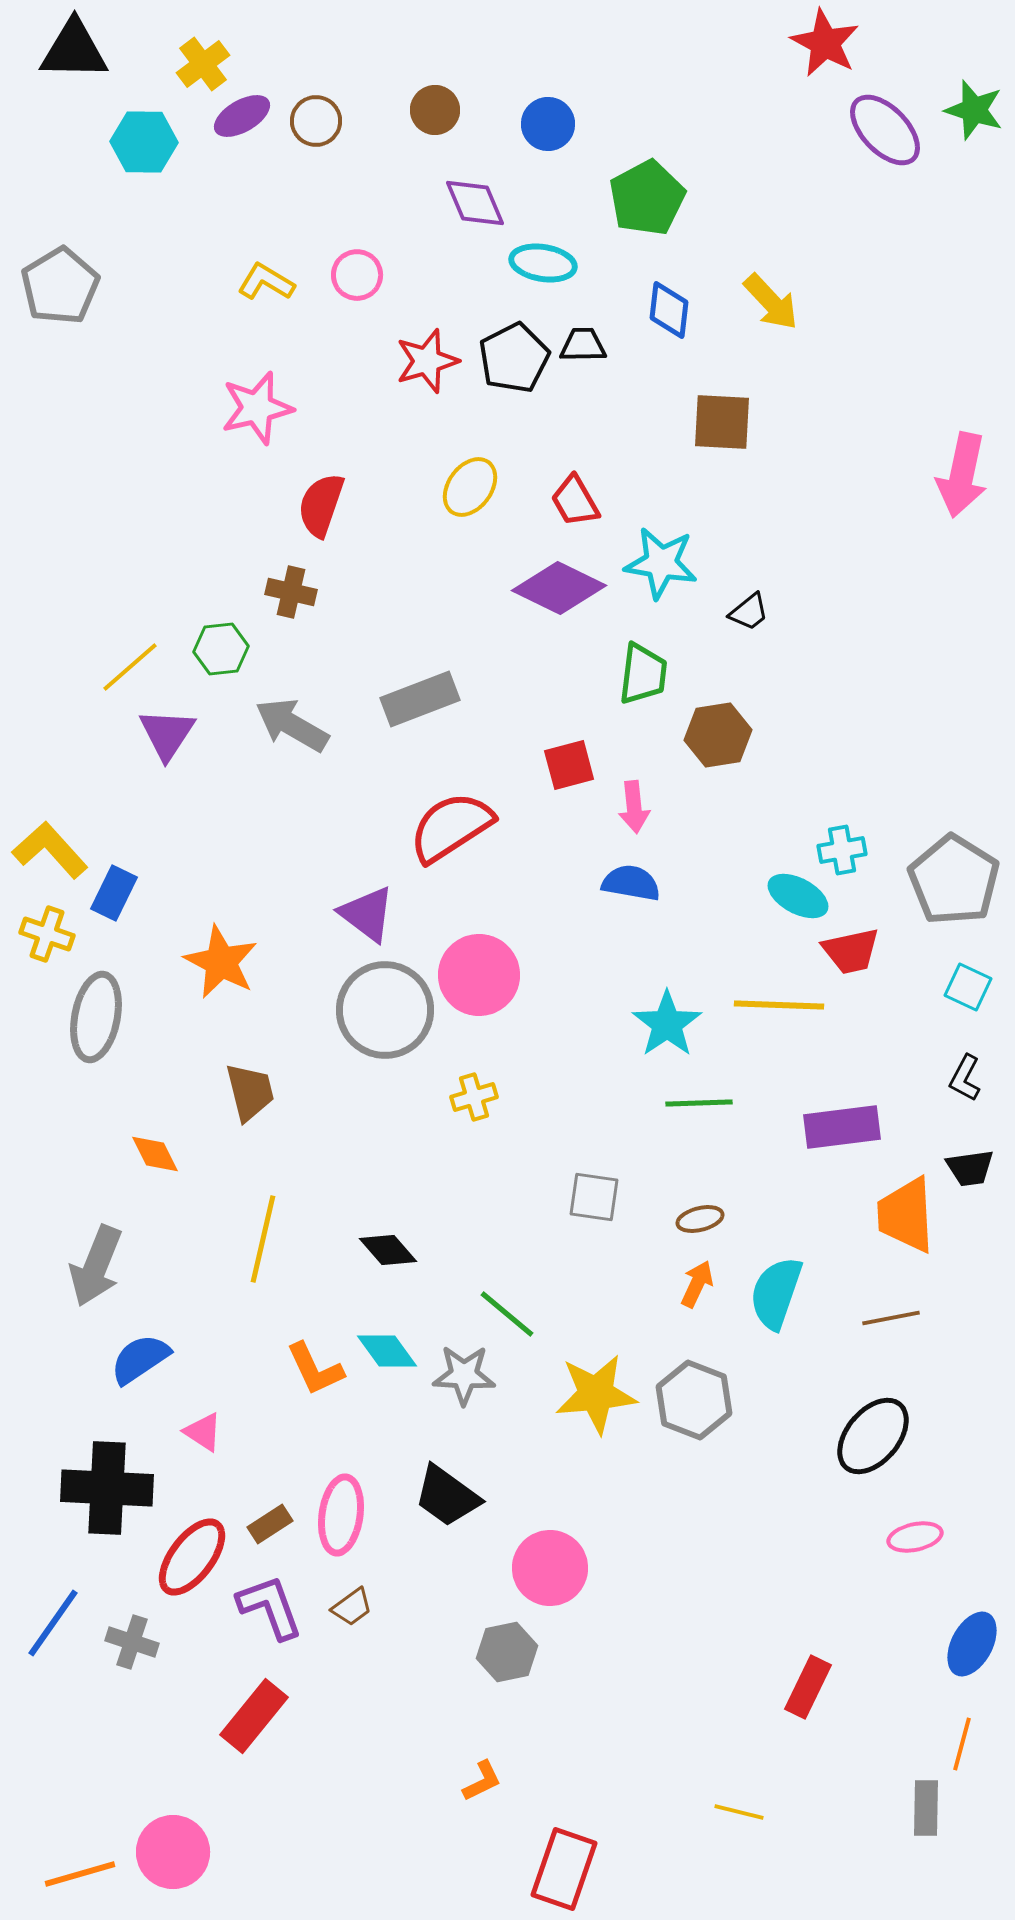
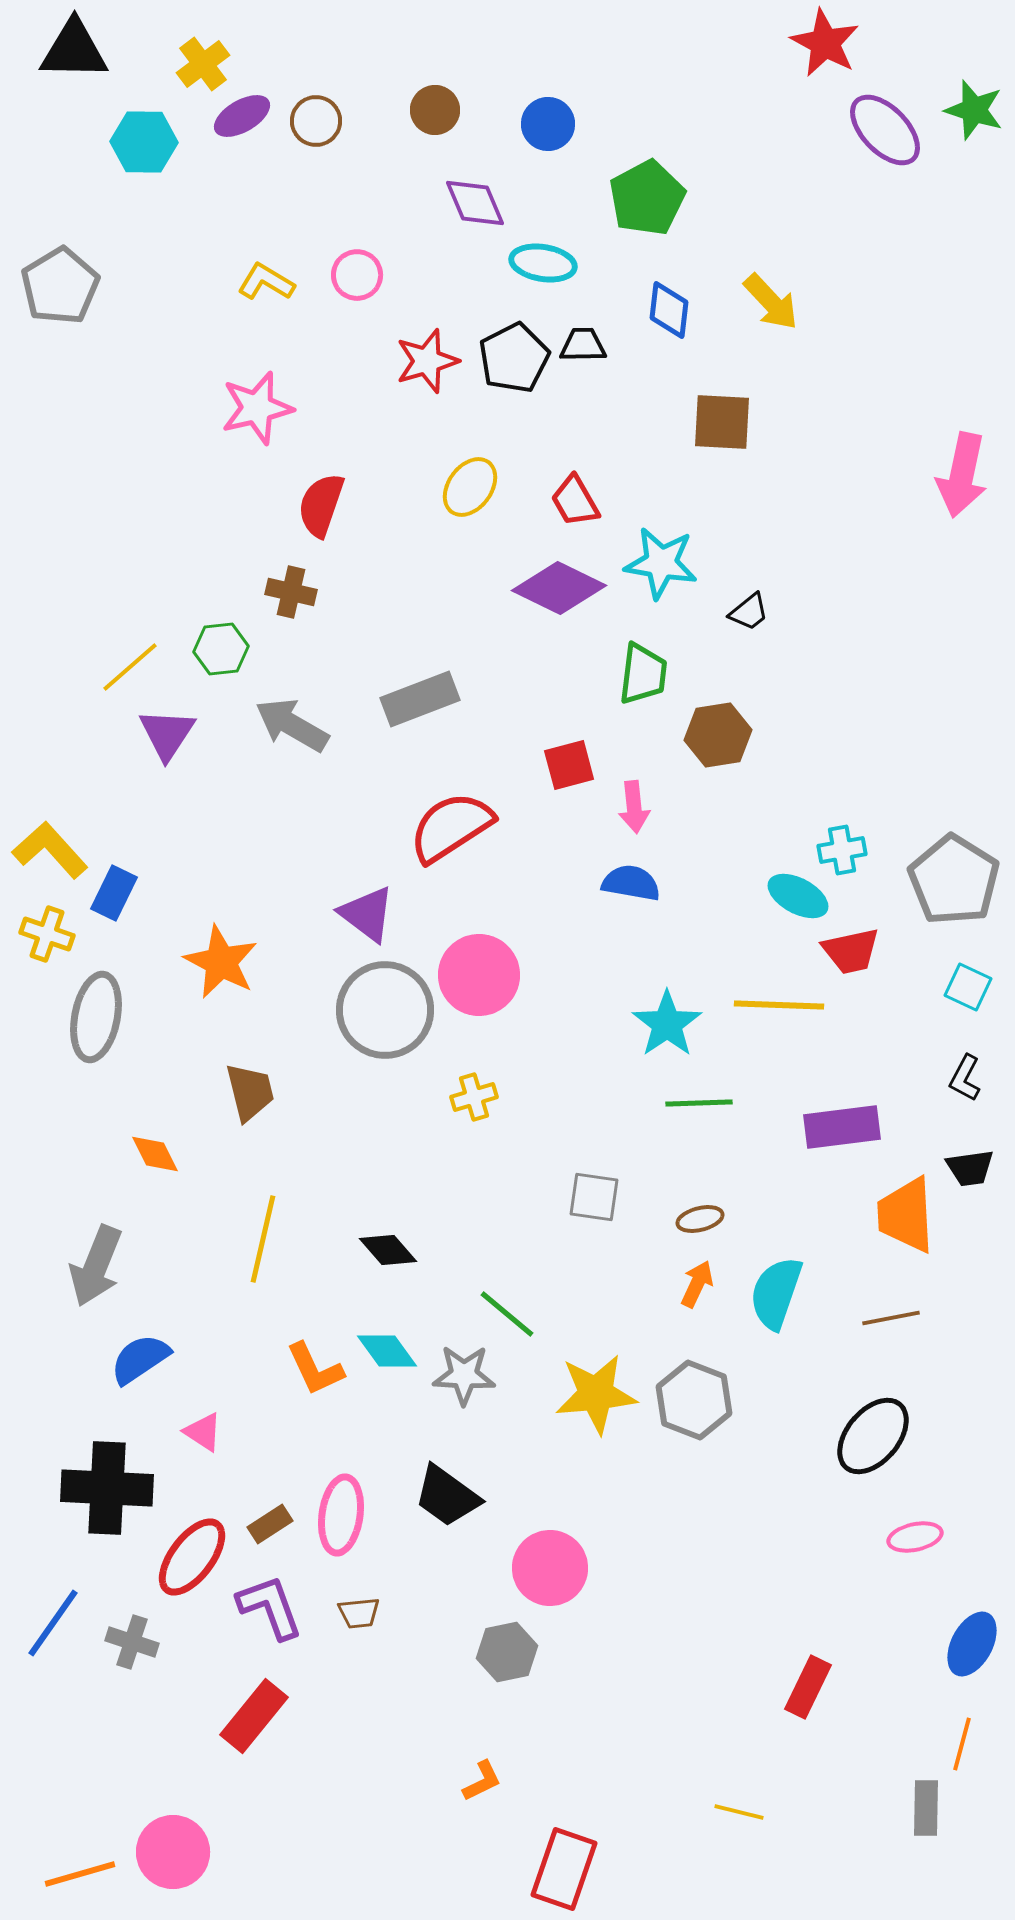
brown trapezoid at (352, 1607): moved 7 px right, 6 px down; rotated 30 degrees clockwise
